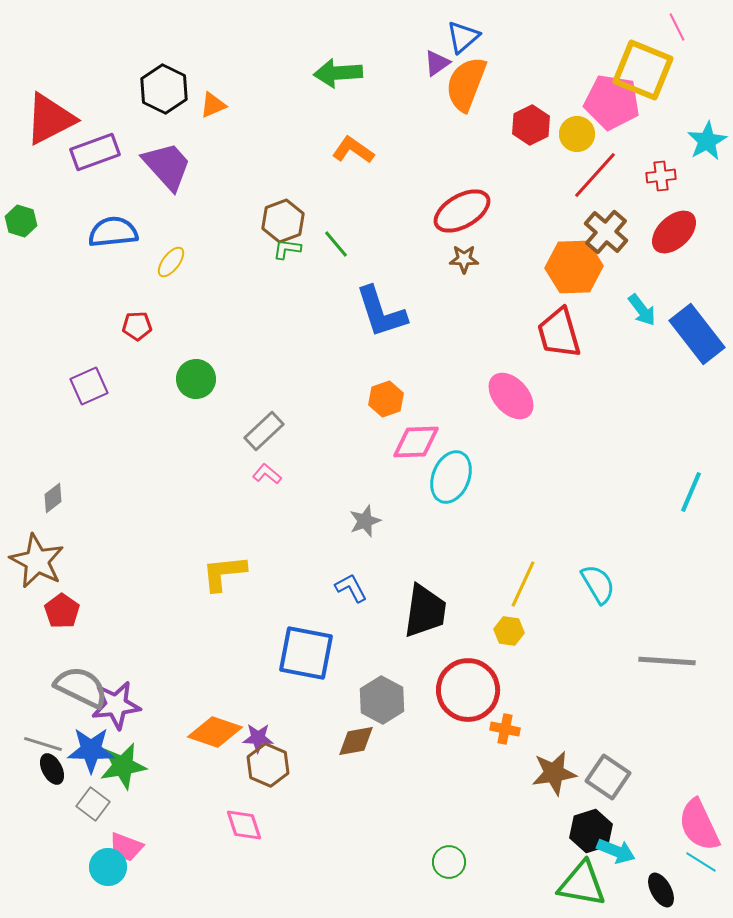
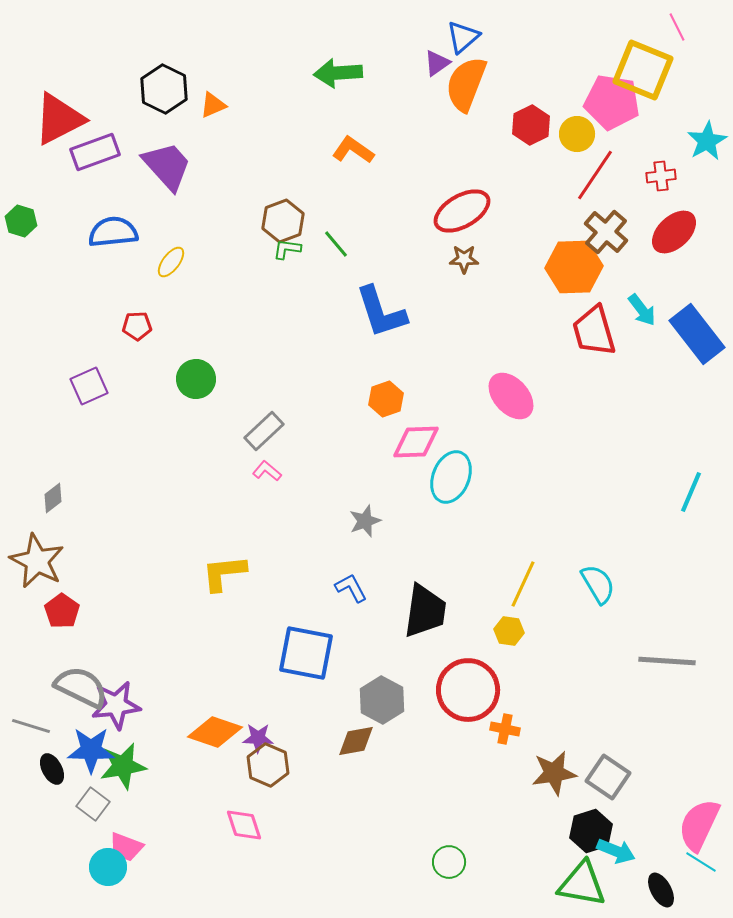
red triangle at (50, 119): moved 9 px right
red line at (595, 175): rotated 8 degrees counterclockwise
red trapezoid at (559, 333): moved 35 px right, 2 px up
pink L-shape at (267, 474): moved 3 px up
gray line at (43, 744): moved 12 px left, 18 px up
pink semicircle at (699, 825): rotated 50 degrees clockwise
